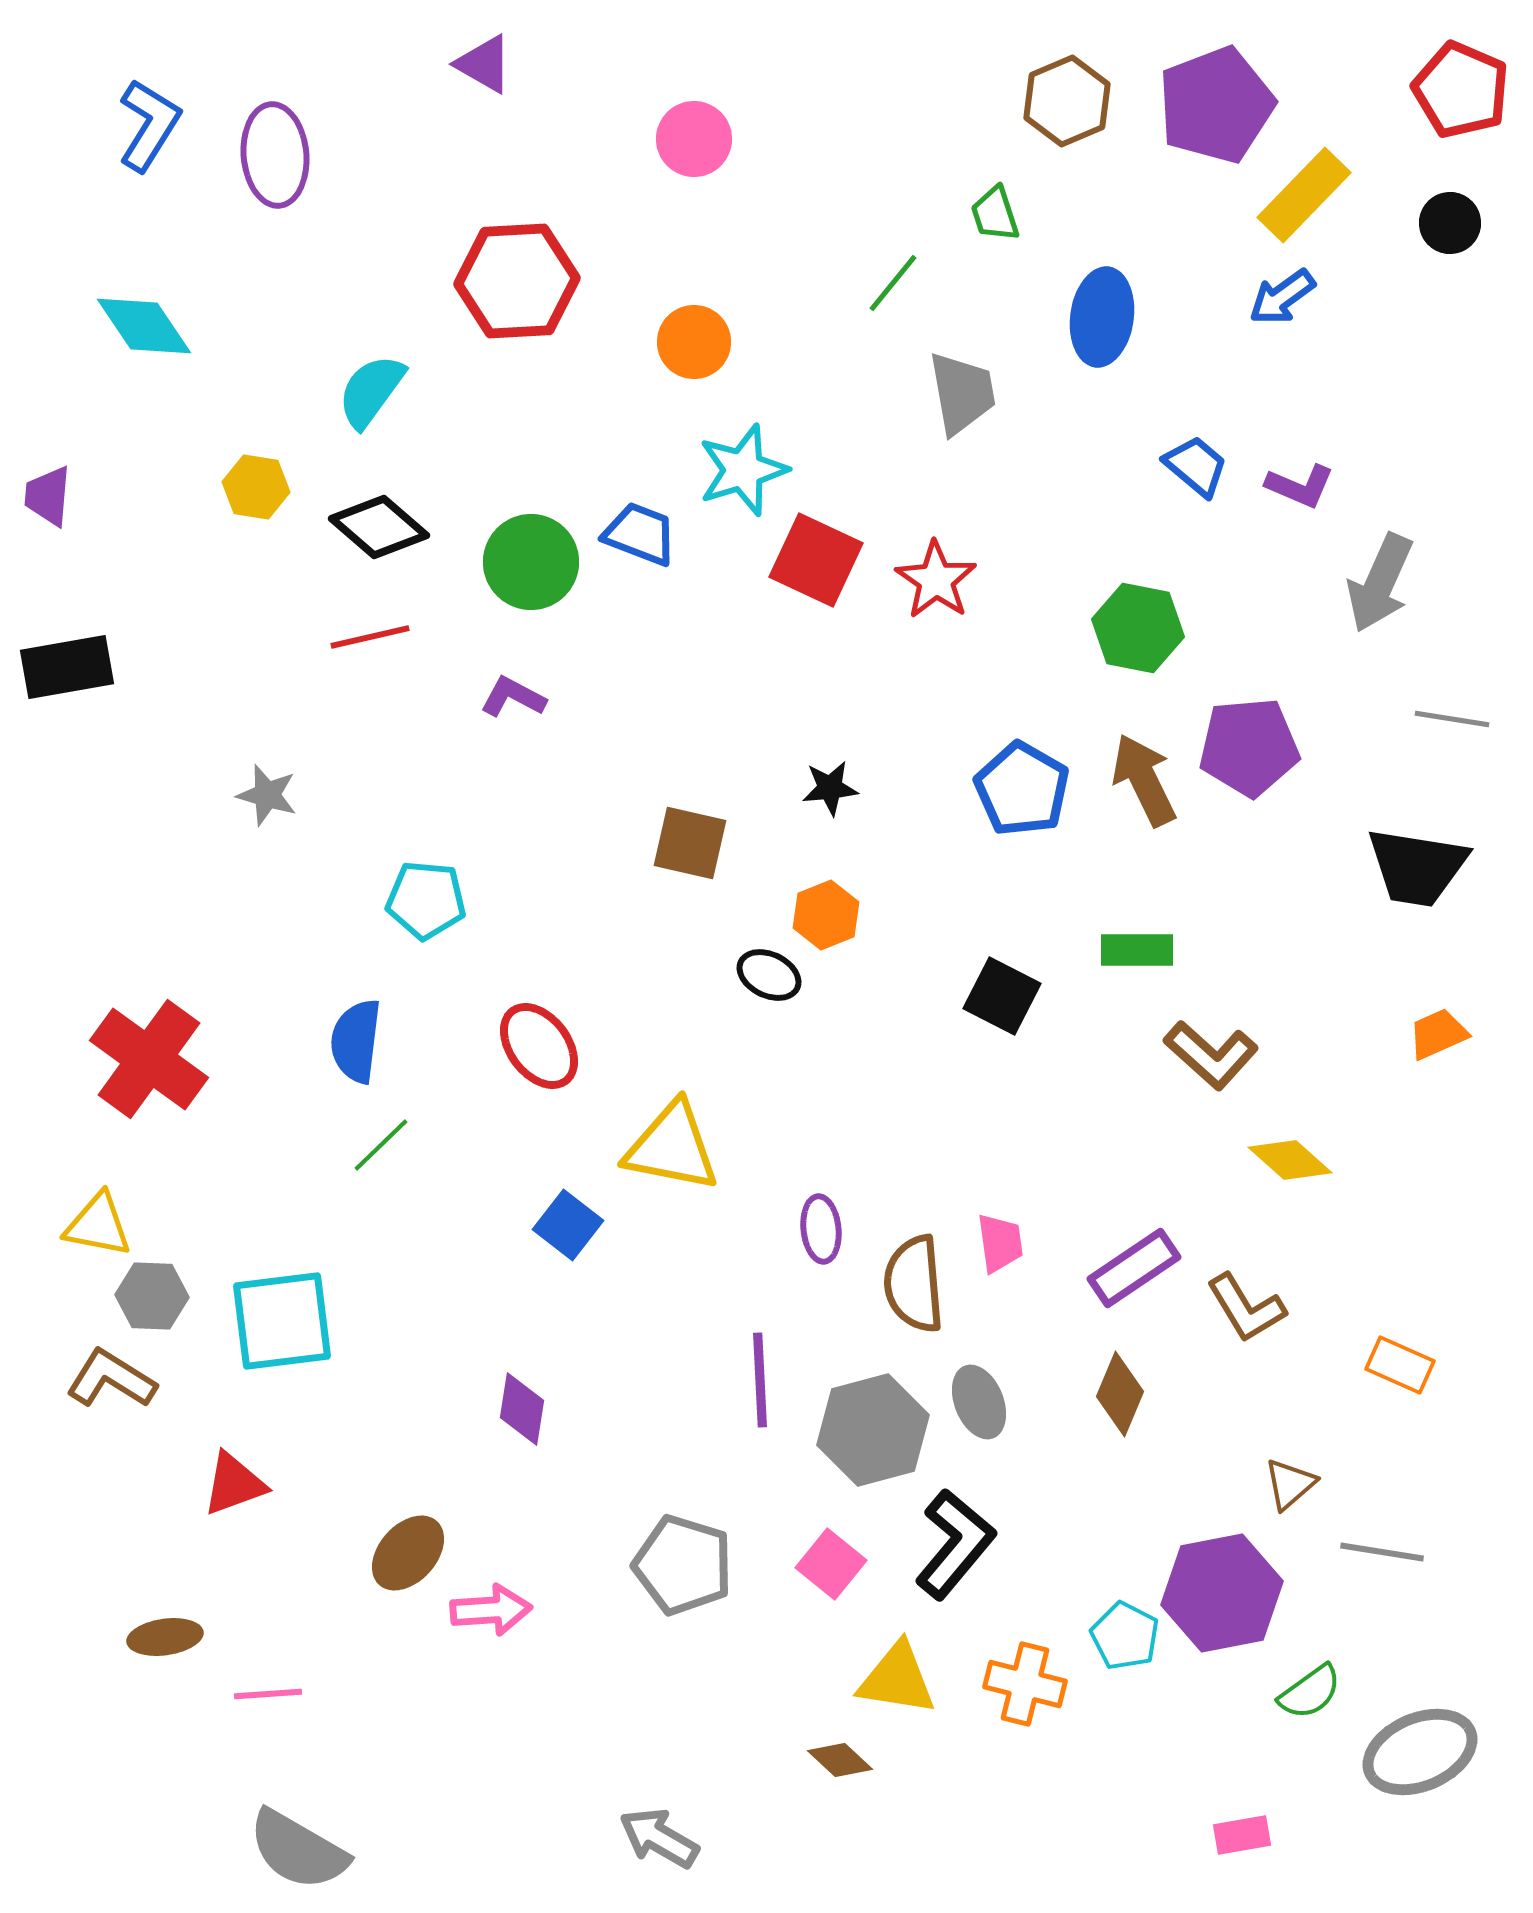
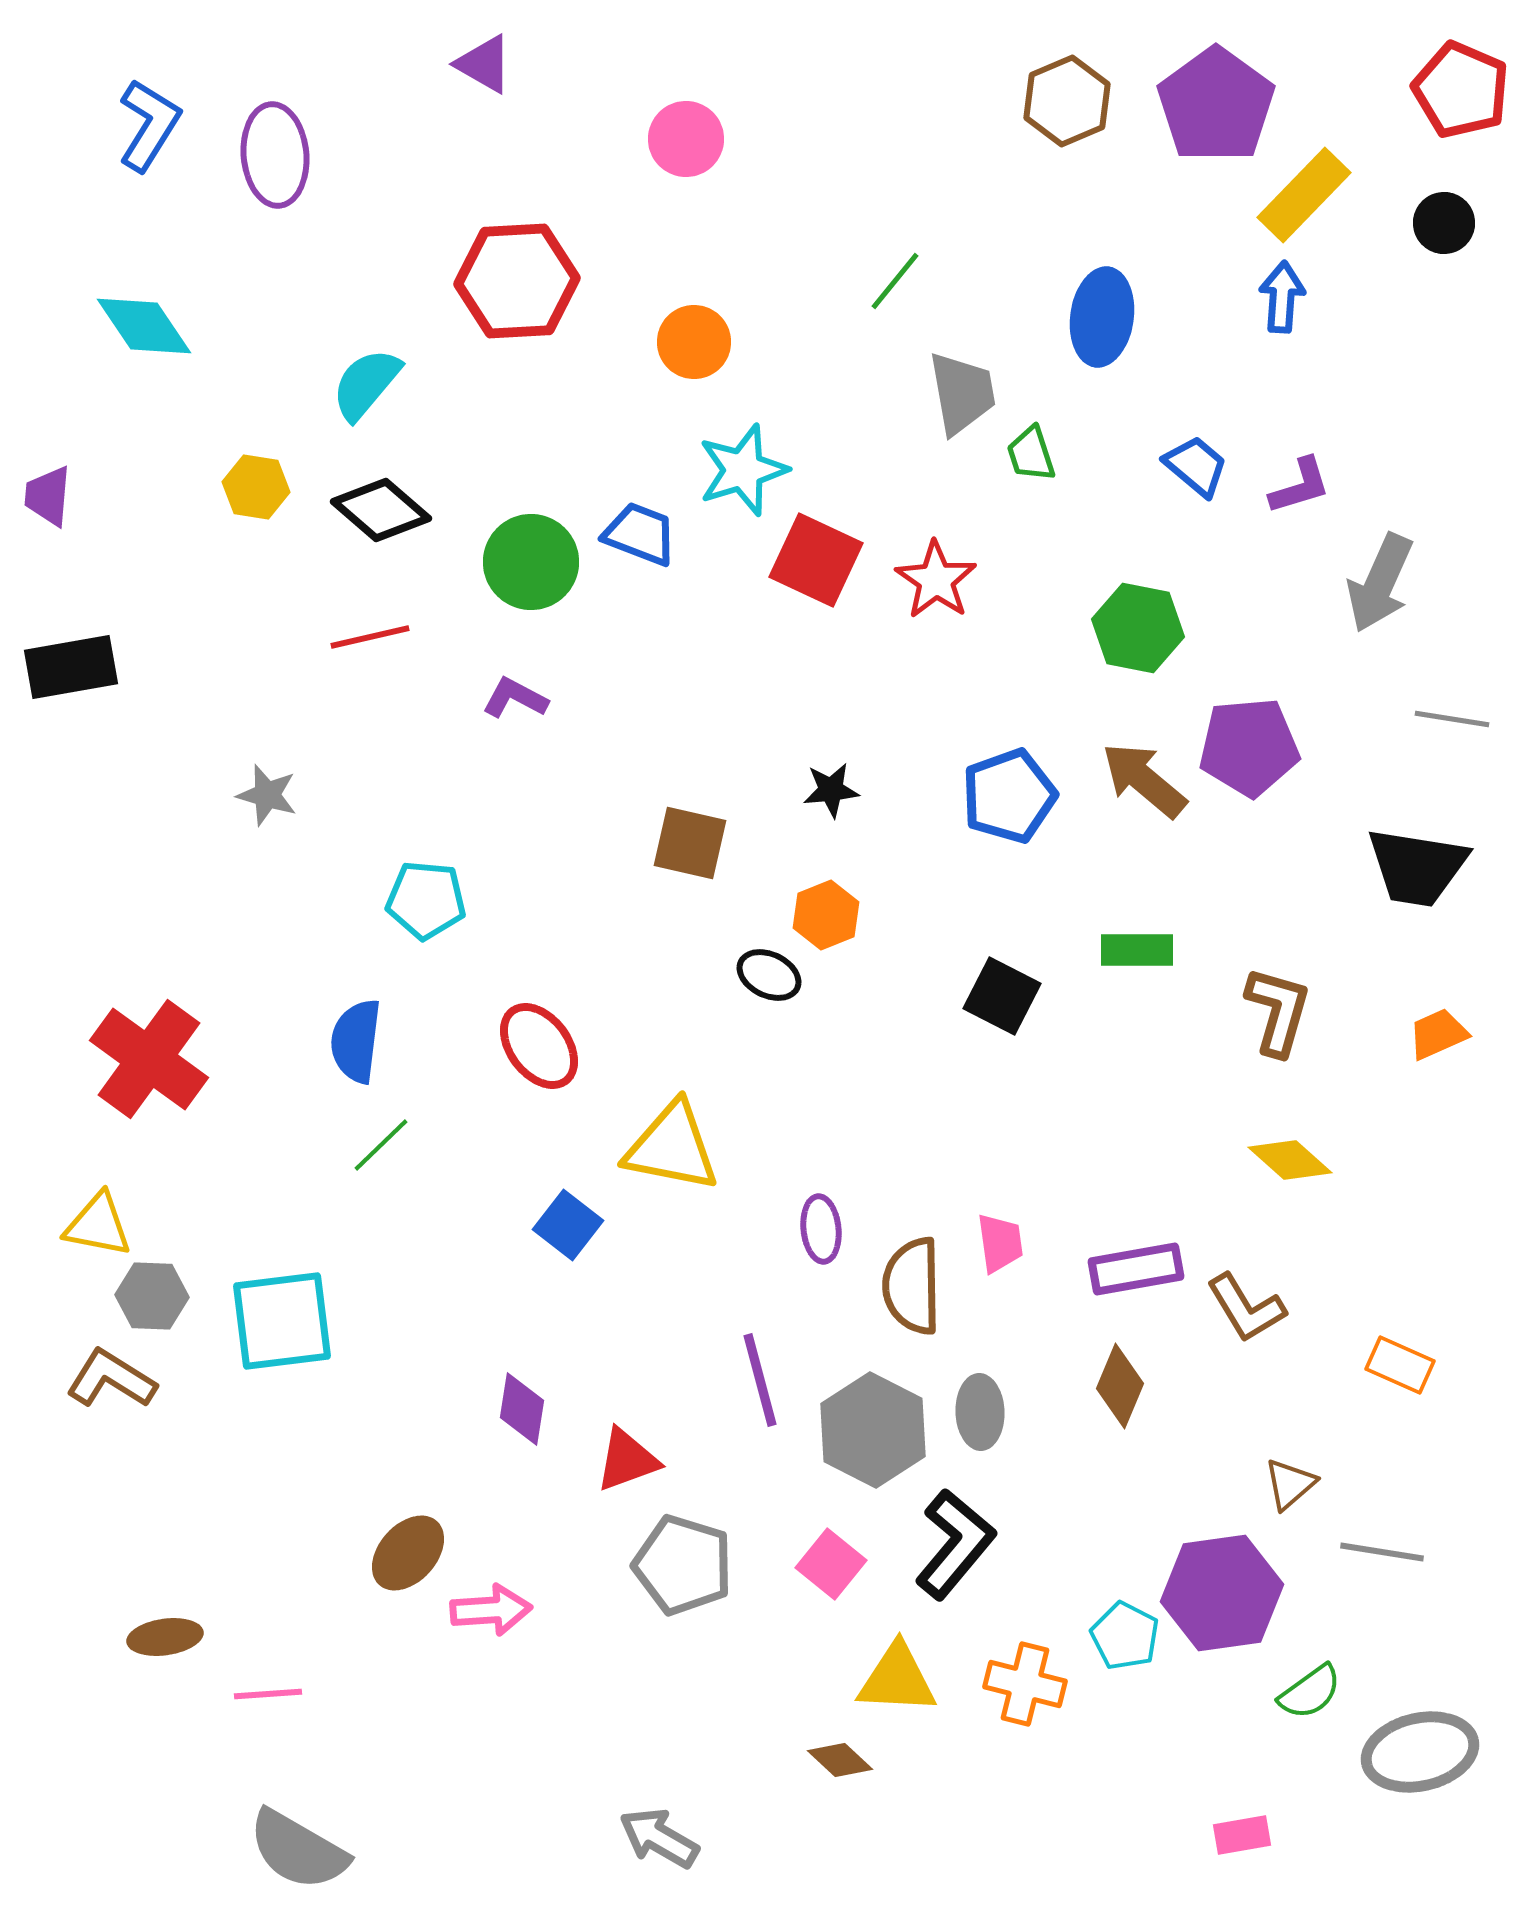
purple pentagon at (1216, 105): rotated 15 degrees counterclockwise
pink circle at (694, 139): moved 8 px left
green trapezoid at (995, 214): moved 36 px right, 240 px down
black circle at (1450, 223): moved 6 px left
green line at (893, 283): moved 2 px right, 2 px up
blue arrow at (1282, 297): rotated 130 degrees clockwise
cyan semicircle at (371, 391): moved 5 px left, 7 px up; rotated 4 degrees clockwise
purple L-shape at (1300, 486): rotated 40 degrees counterclockwise
black diamond at (379, 527): moved 2 px right, 17 px up
black rectangle at (67, 667): moved 4 px right
purple L-shape at (513, 697): moved 2 px right, 1 px down
brown arrow at (1144, 780): rotated 24 degrees counterclockwise
black star at (830, 788): moved 1 px right, 2 px down
blue pentagon at (1022, 789): moved 13 px left, 7 px down; rotated 22 degrees clockwise
brown L-shape at (1211, 1055): moved 67 px right, 44 px up; rotated 116 degrees counterclockwise
purple rectangle at (1134, 1268): moved 2 px right, 1 px down; rotated 24 degrees clockwise
brown semicircle at (914, 1284): moved 2 px left, 2 px down; rotated 4 degrees clockwise
purple line at (760, 1380): rotated 12 degrees counterclockwise
brown diamond at (1120, 1394): moved 8 px up
gray ellipse at (979, 1402): moved 1 px right, 10 px down; rotated 20 degrees clockwise
gray hexagon at (873, 1430): rotated 18 degrees counterclockwise
red triangle at (234, 1484): moved 393 px right, 24 px up
purple hexagon at (1222, 1593): rotated 3 degrees clockwise
yellow triangle at (897, 1679): rotated 6 degrees counterclockwise
gray ellipse at (1420, 1752): rotated 10 degrees clockwise
